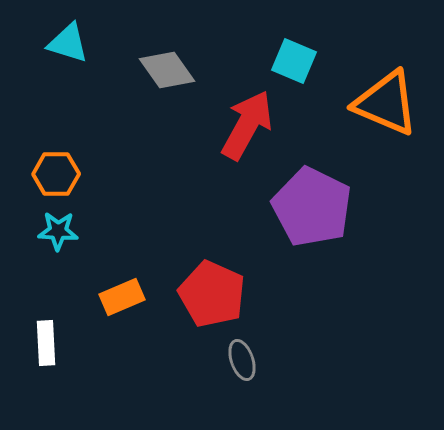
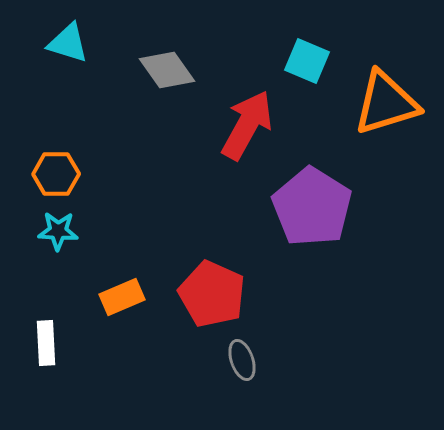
cyan square: moved 13 px right
orange triangle: rotated 40 degrees counterclockwise
purple pentagon: rotated 6 degrees clockwise
